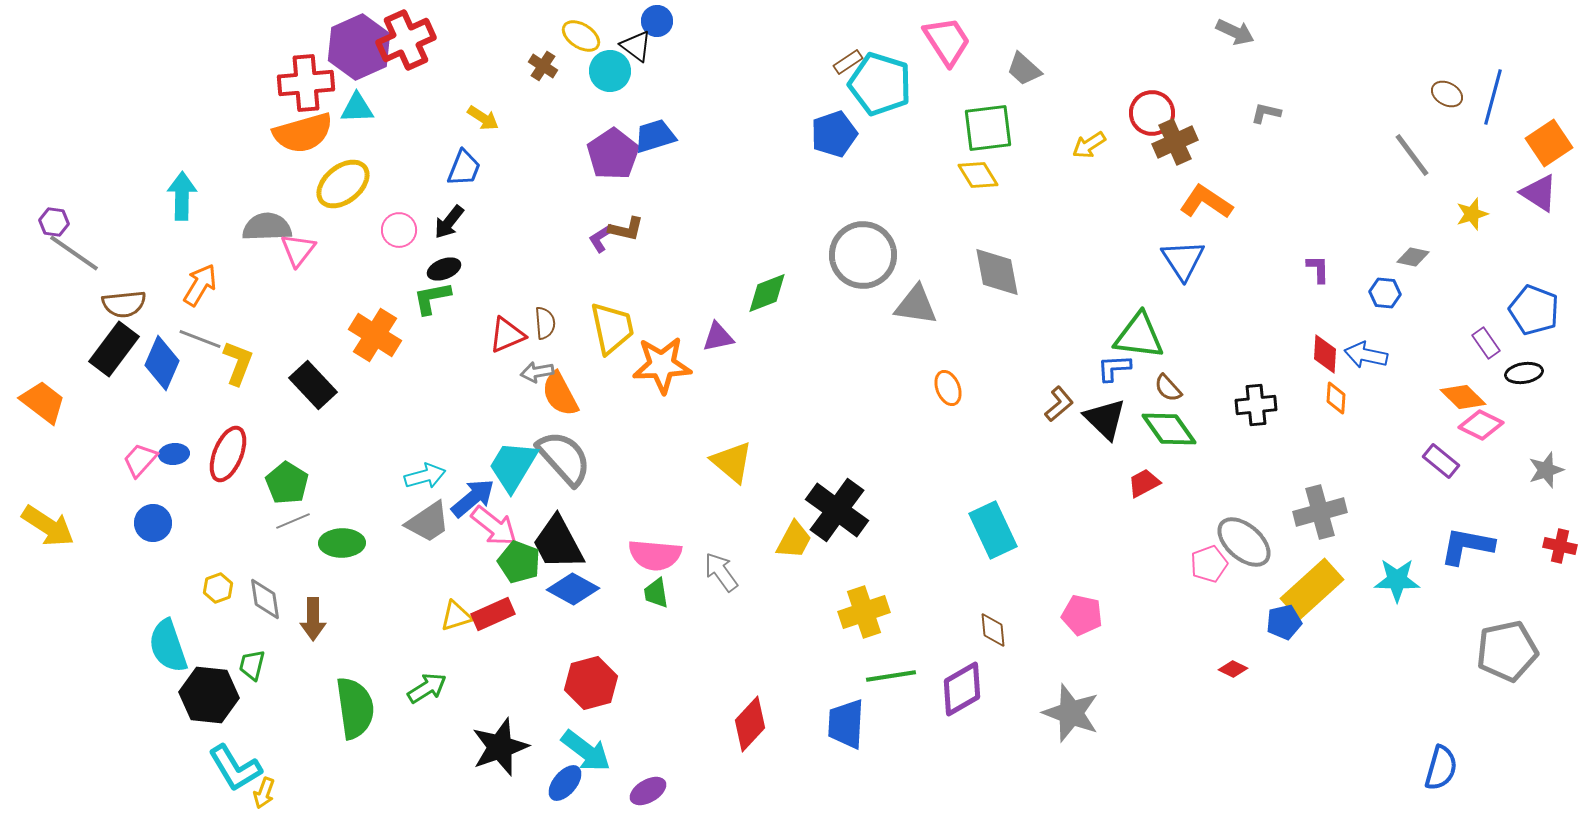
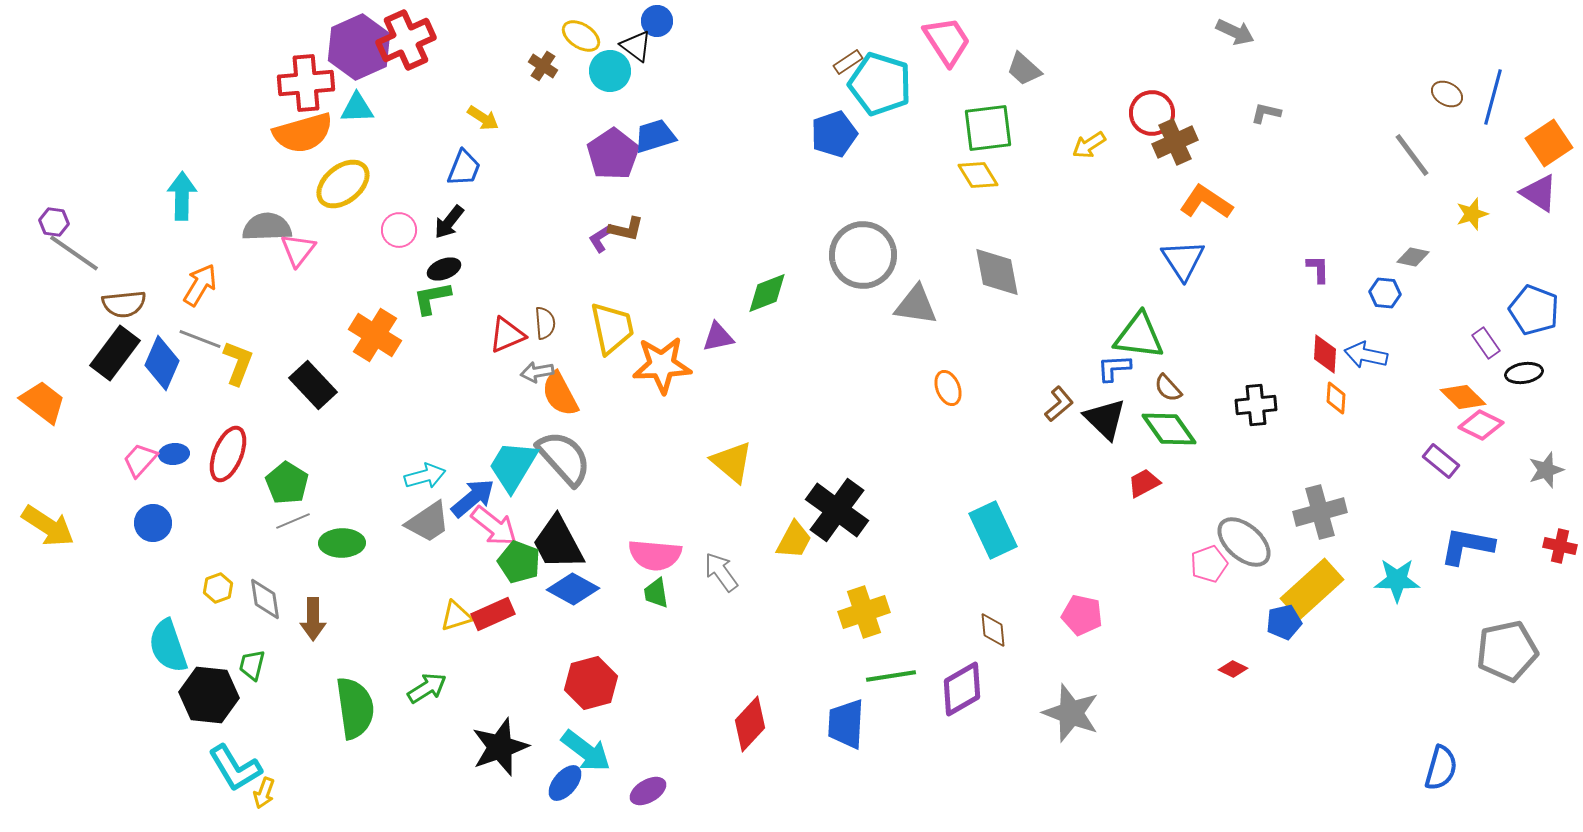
black rectangle at (114, 349): moved 1 px right, 4 px down
